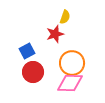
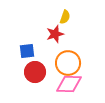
blue square: rotated 21 degrees clockwise
orange circle: moved 4 px left
red circle: moved 2 px right
pink diamond: moved 1 px left, 1 px down
